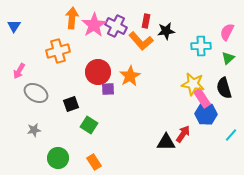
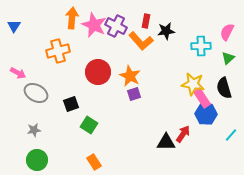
pink star: rotated 15 degrees counterclockwise
pink arrow: moved 1 px left, 2 px down; rotated 91 degrees counterclockwise
orange star: rotated 15 degrees counterclockwise
purple square: moved 26 px right, 5 px down; rotated 16 degrees counterclockwise
green circle: moved 21 px left, 2 px down
